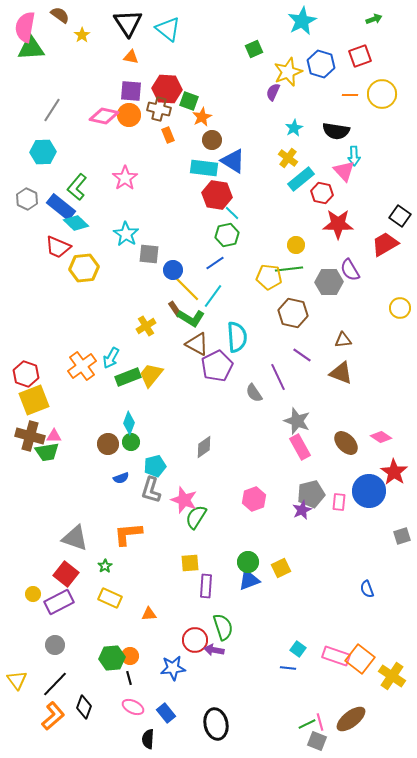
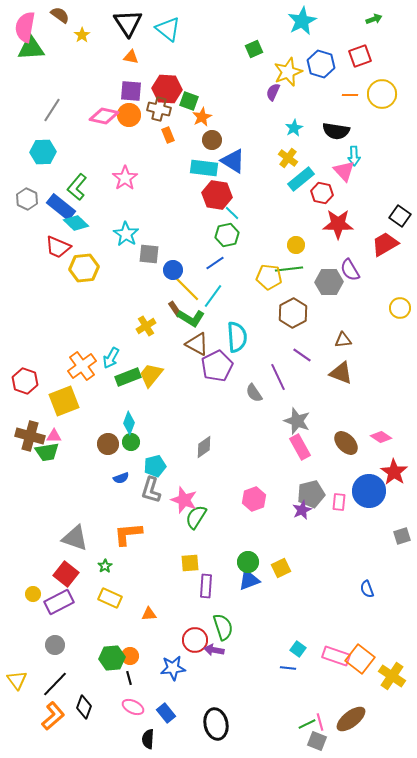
brown hexagon at (293, 313): rotated 20 degrees clockwise
red hexagon at (26, 374): moved 1 px left, 7 px down
yellow square at (34, 400): moved 30 px right, 1 px down
